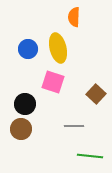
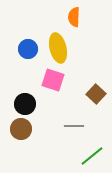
pink square: moved 2 px up
green line: moved 2 px right; rotated 45 degrees counterclockwise
